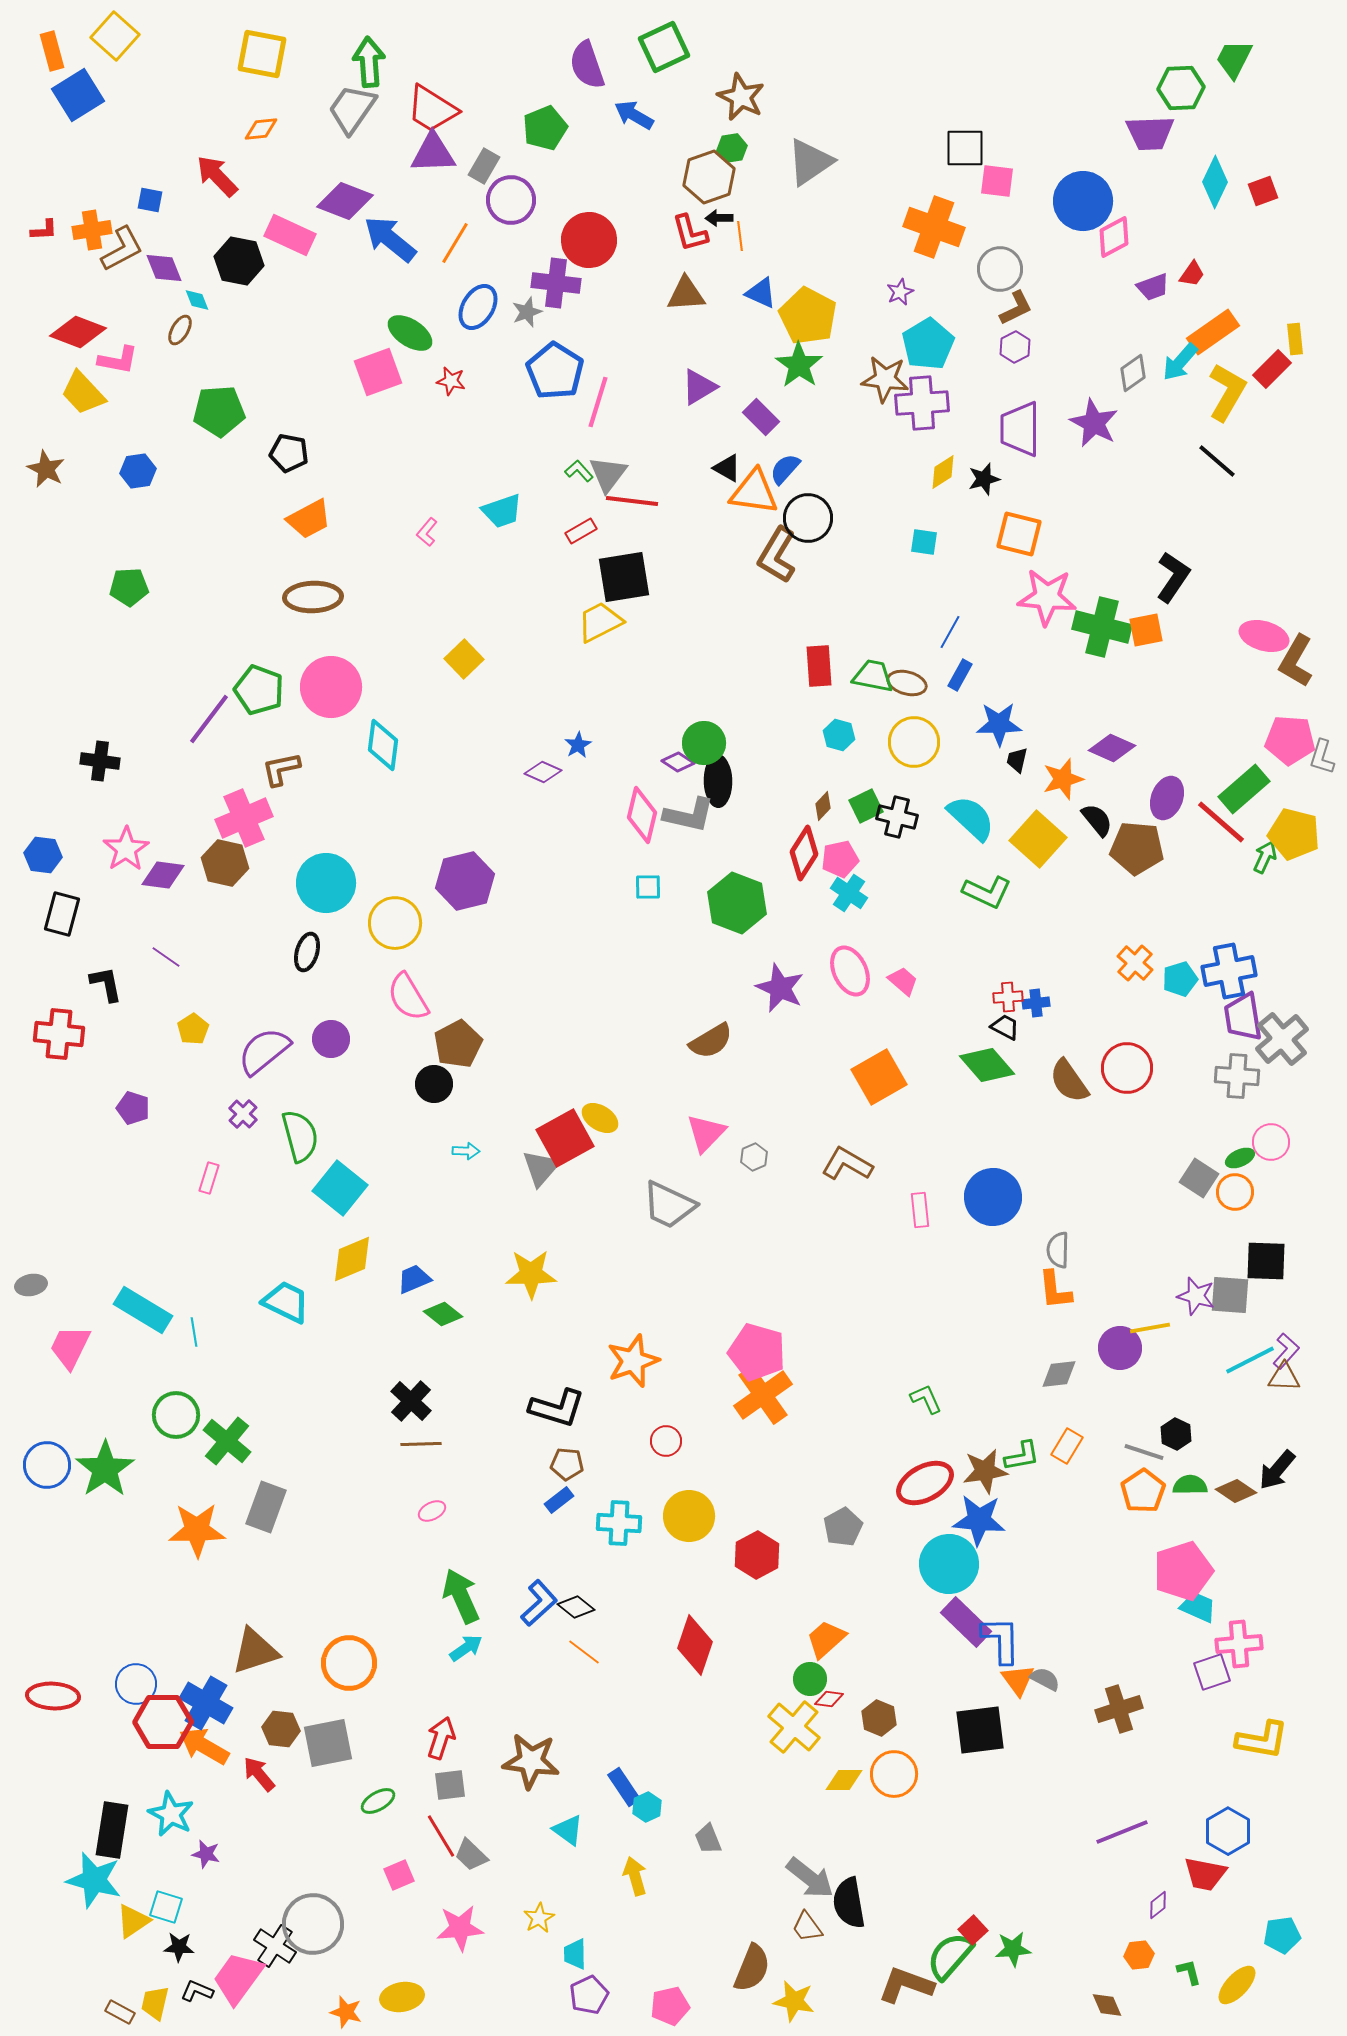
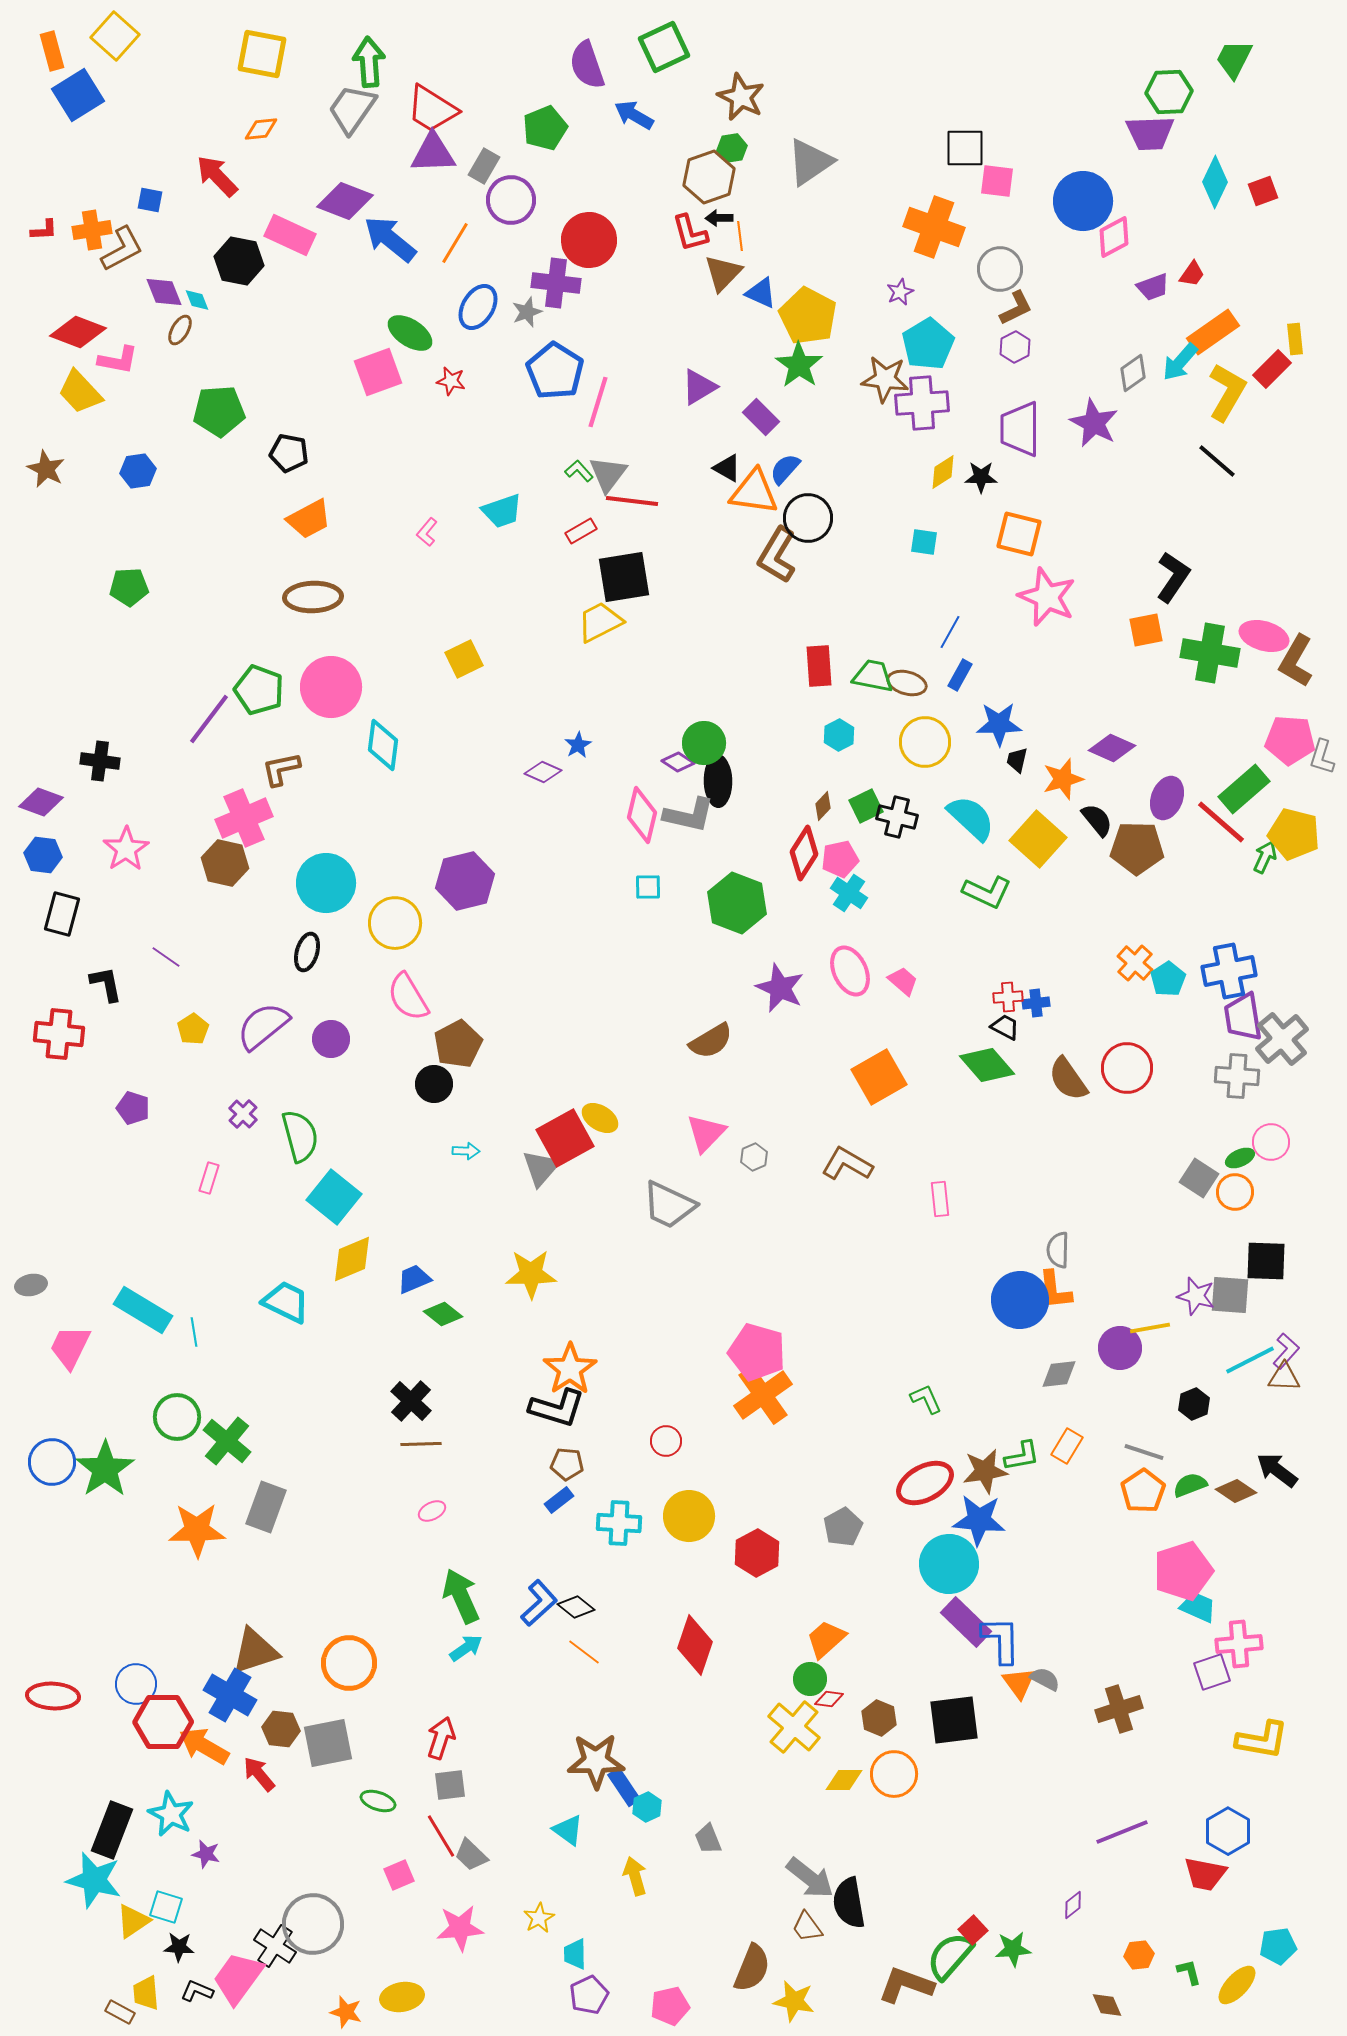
green hexagon at (1181, 88): moved 12 px left, 4 px down
purple diamond at (164, 268): moved 24 px down
brown triangle at (686, 294): moved 37 px right, 21 px up; rotated 42 degrees counterclockwise
yellow trapezoid at (83, 393): moved 3 px left, 1 px up
black star at (984, 479): moved 3 px left, 2 px up; rotated 16 degrees clockwise
pink star at (1047, 597): rotated 18 degrees clockwise
green cross at (1102, 627): moved 108 px right, 26 px down; rotated 4 degrees counterclockwise
yellow square at (464, 659): rotated 18 degrees clockwise
cyan hexagon at (839, 735): rotated 16 degrees clockwise
yellow circle at (914, 742): moved 11 px right
brown pentagon at (1137, 848): rotated 4 degrees counterclockwise
purple diamond at (163, 875): moved 122 px left, 73 px up; rotated 12 degrees clockwise
cyan pentagon at (1180, 979): moved 12 px left; rotated 16 degrees counterclockwise
purple semicircle at (264, 1051): moved 1 px left, 25 px up
brown semicircle at (1069, 1081): moved 1 px left, 2 px up
cyan square at (340, 1188): moved 6 px left, 9 px down
blue circle at (993, 1197): moved 27 px right, 103 px down
pink rectangle at (920, 1210): moved 20 px right, 11 px up
orange star at (633, 1361): moved 63 px left, 8 px down; rotated 14 degrees counterclockwise
green circle at (176, 1415): moved 1 px right, 2 px down
black hexagon at (1176, 1434): moved 18 px right, 30 px up; rotated 12 degrees clockwise
blue circle at (47, 1465): moved 5 px right, 3 px up
black arrow at (1277, 1470): rotated 87 degrees clockwise
green semicircle at (1190, 1485): rotated 20 degrees counterclockwise
red hexagon at (757, 1555): moved 2 px up
orange triangle at (1018, 1680): moved 1 px right, 3 px down
blue cross at (206, 1703): moved 24 px right, 8 px up
black square at (980, 1730): moved 26 px left, 10 px up
brown star at (531, 1761): moved 65 px right; rotated 8 degrees counterclockwise
green ellipse at (378, 1801): rotated 48 degrees clockwise
black rectangle at (112, 1830): rotated 12 degrees clockwise
purple diamond at (1158, 1905): moved 85 px left
cyan pentagon at (1282, 1935): moved 4 px left, 11 px down
yellow trapezoid at (155, 2003): moved 9 px left, 10 px up; rotated 18 degrees counterclockwise
